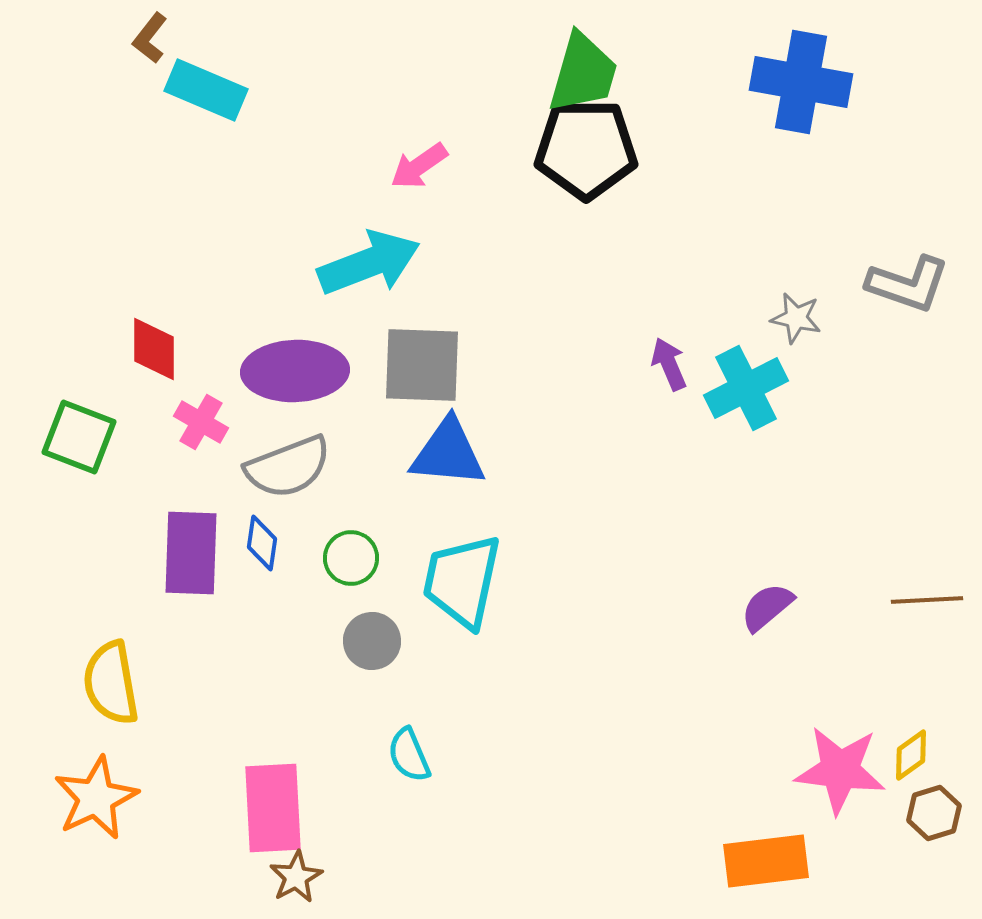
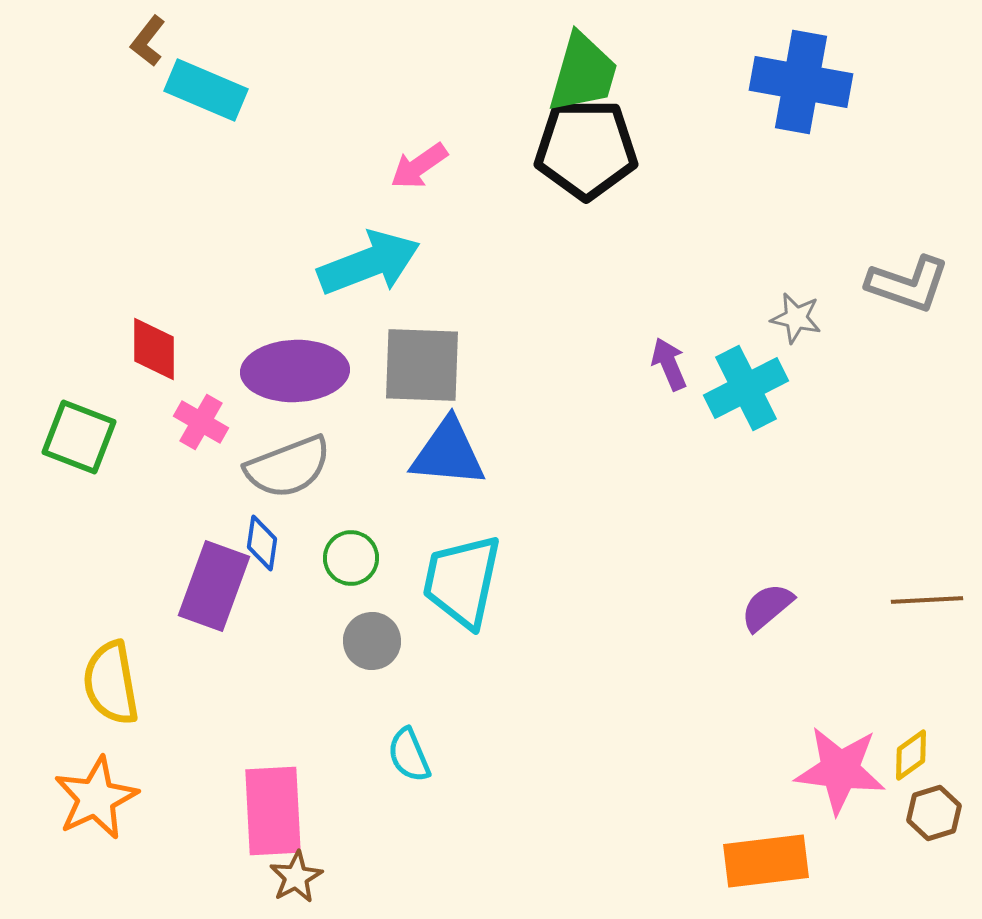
brown L-shape: moved 2 px left, 3 px down
purple rectangle: moved 23 px right, 33 px down; rotated 18 degrees clockwise
pink rectangle: moved 3 px down
